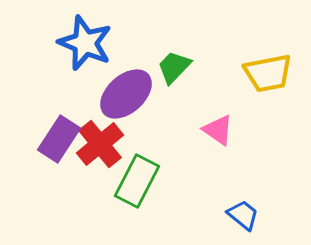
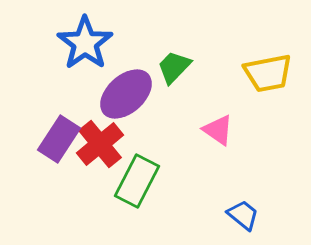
blue star: rotated 14 degrees clockwise
